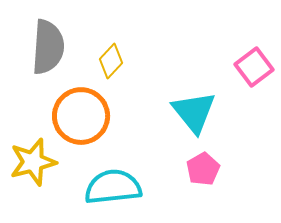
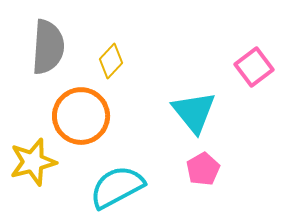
cyan semicircle: moved 4 px right; rotated 22 degrees counterclockwise
